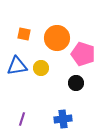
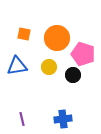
yellow circle: moved 8 px right, 1 px up
black circle: moved 3 px left, 8 px up
purple line: rotated 32 degrees counterclockwise
